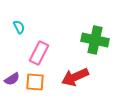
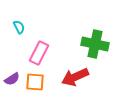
green cross: moved 4 px down
